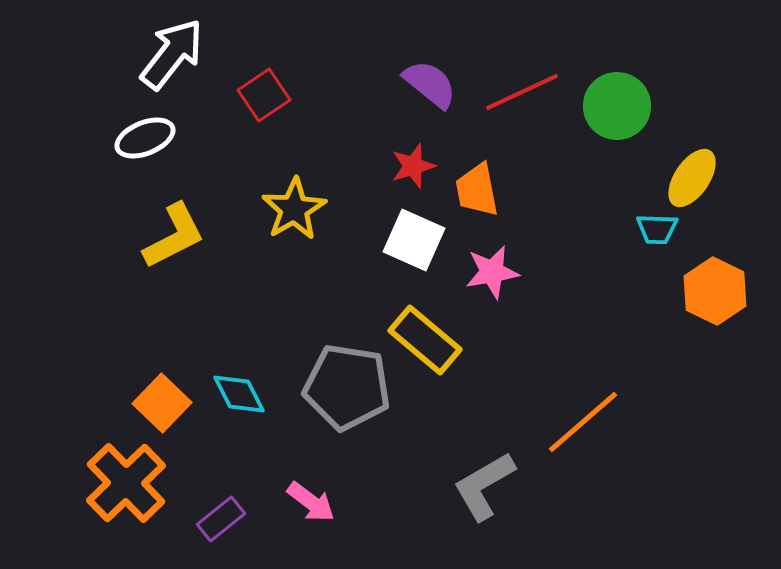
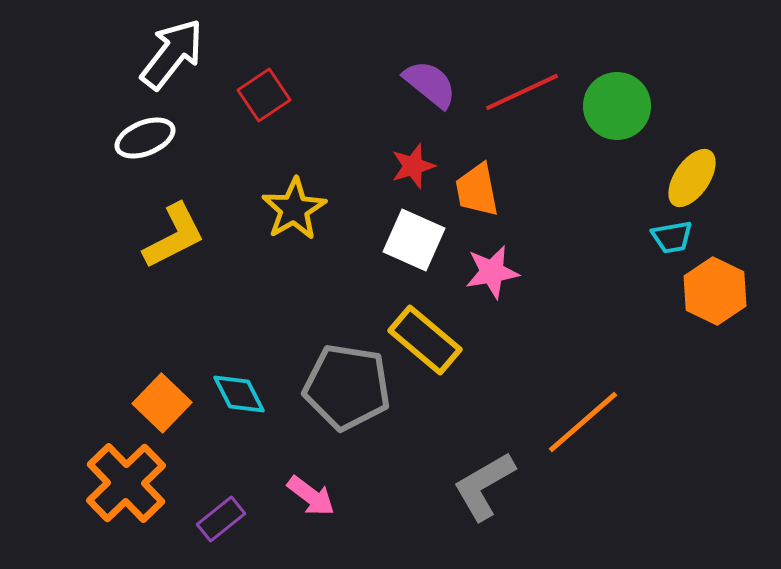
cyan trapezoid: moved 15 px right, 8 px down; rotated 12 degrees counterclockwise
pink arrow: moved 6 px up
